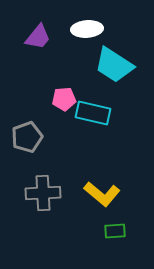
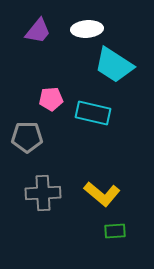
purple trapezoid: moved 6 px up
pink pentagon: moved 13 px left
gray pentagon: rotated 20 degrees clockwise
